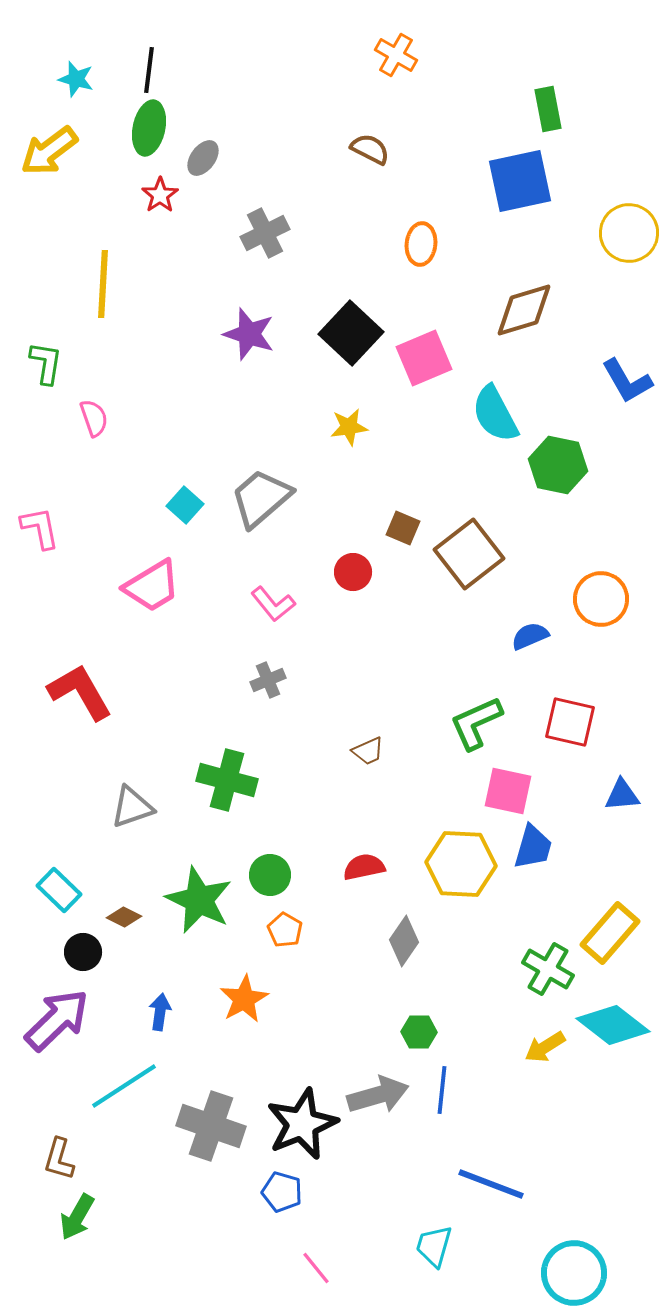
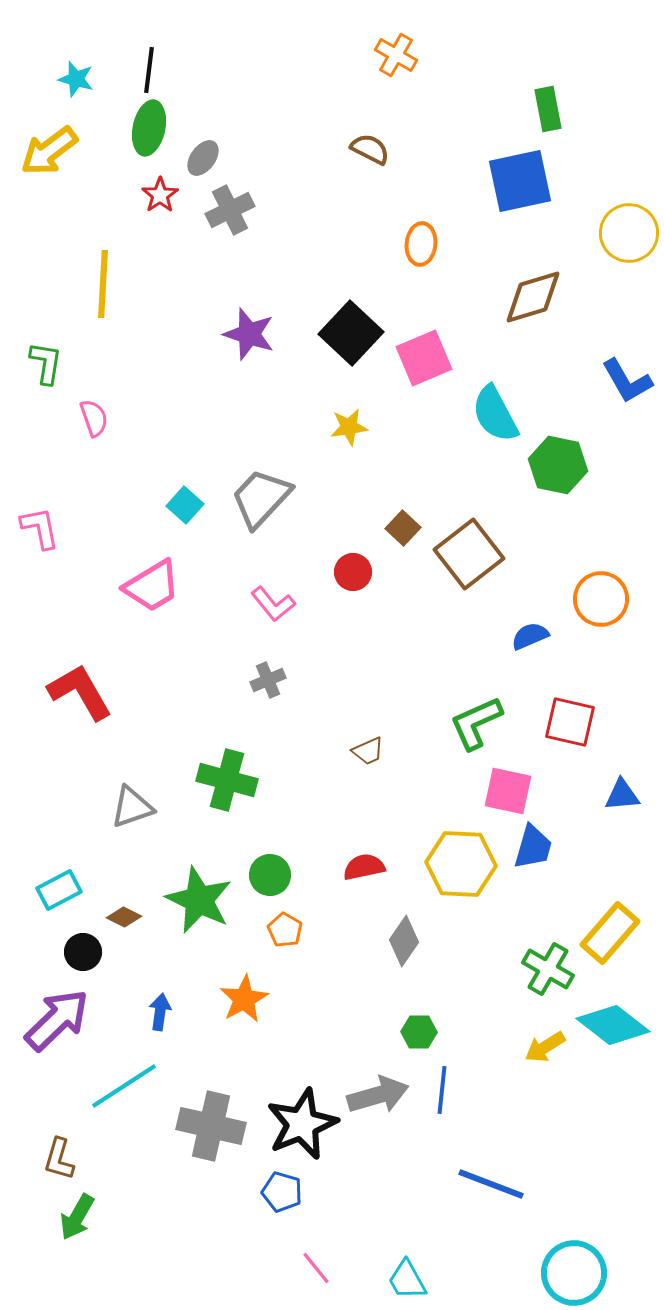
gray cross at (265, 233): moved 35 px left, 23 px up
brown diamond at (524, 310): moved 9 px right, 13 px up
gray trapezoid at (261, 498): rotated 6 degrees counterclockwise
brown square at (403, 528): rotated 20 degrees clockwise
cyan rectangle at (59, 890): rotated 72 degrees counterclockwise
gray cross at (211, 1126): rotated 6 degrees counterclockwise
cyan trapezoid at (434, 1246): moved 27 px left, 34 px down; rotated 45 degrees counterclockwise
